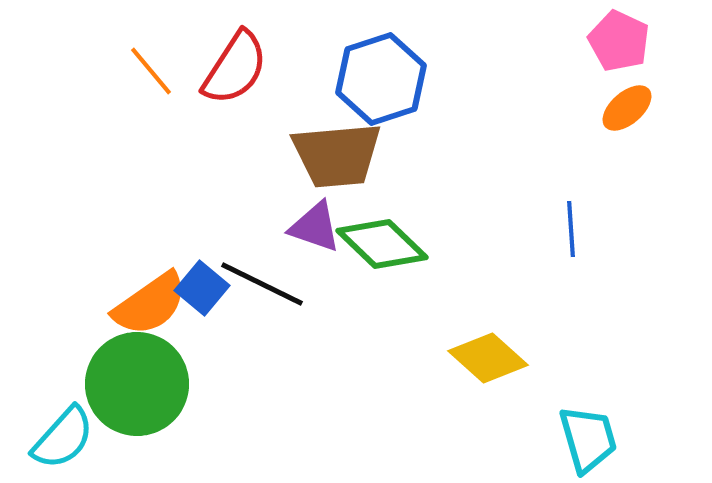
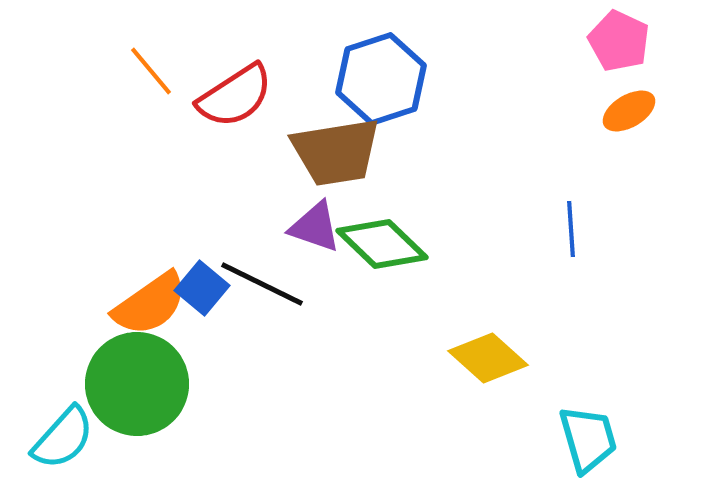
red semicircle: moved 28 px down; rotated 24 degrees clockwise
orange ellipse: moved 2 px right, 3 px down; rotated 10 degrees clockwise
brown trapezoid: moved 1 px left, 3 px up; rotated 4 degrees counterclockwise
